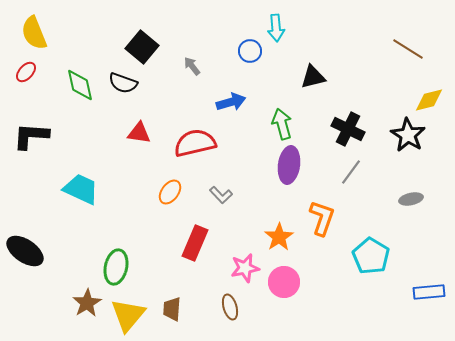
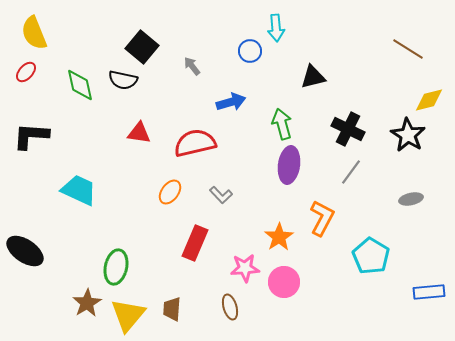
black semicircle: moved 3 px up; rotated 8 degrees counterclockwise
cyan trapezoid: moved 2 px left, 1 px down
orange L-shape: rotated 9 degrees clockwise
pink star: rotated 8 degrees clockwise
